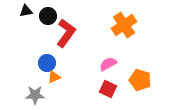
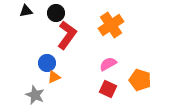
black circle: moved 8 px right, 3 px up
orange cross: moved 13 px left
red L-shape: moved 1 px right, 2 px down
gray star: rotated 24 degrees clockwise
